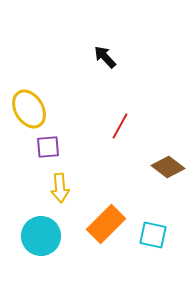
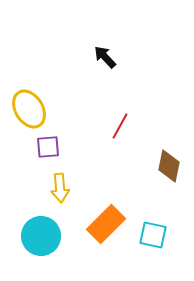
brown diamond: moved 1 px right, 1 px up; rotated 64 degrees clockwise
